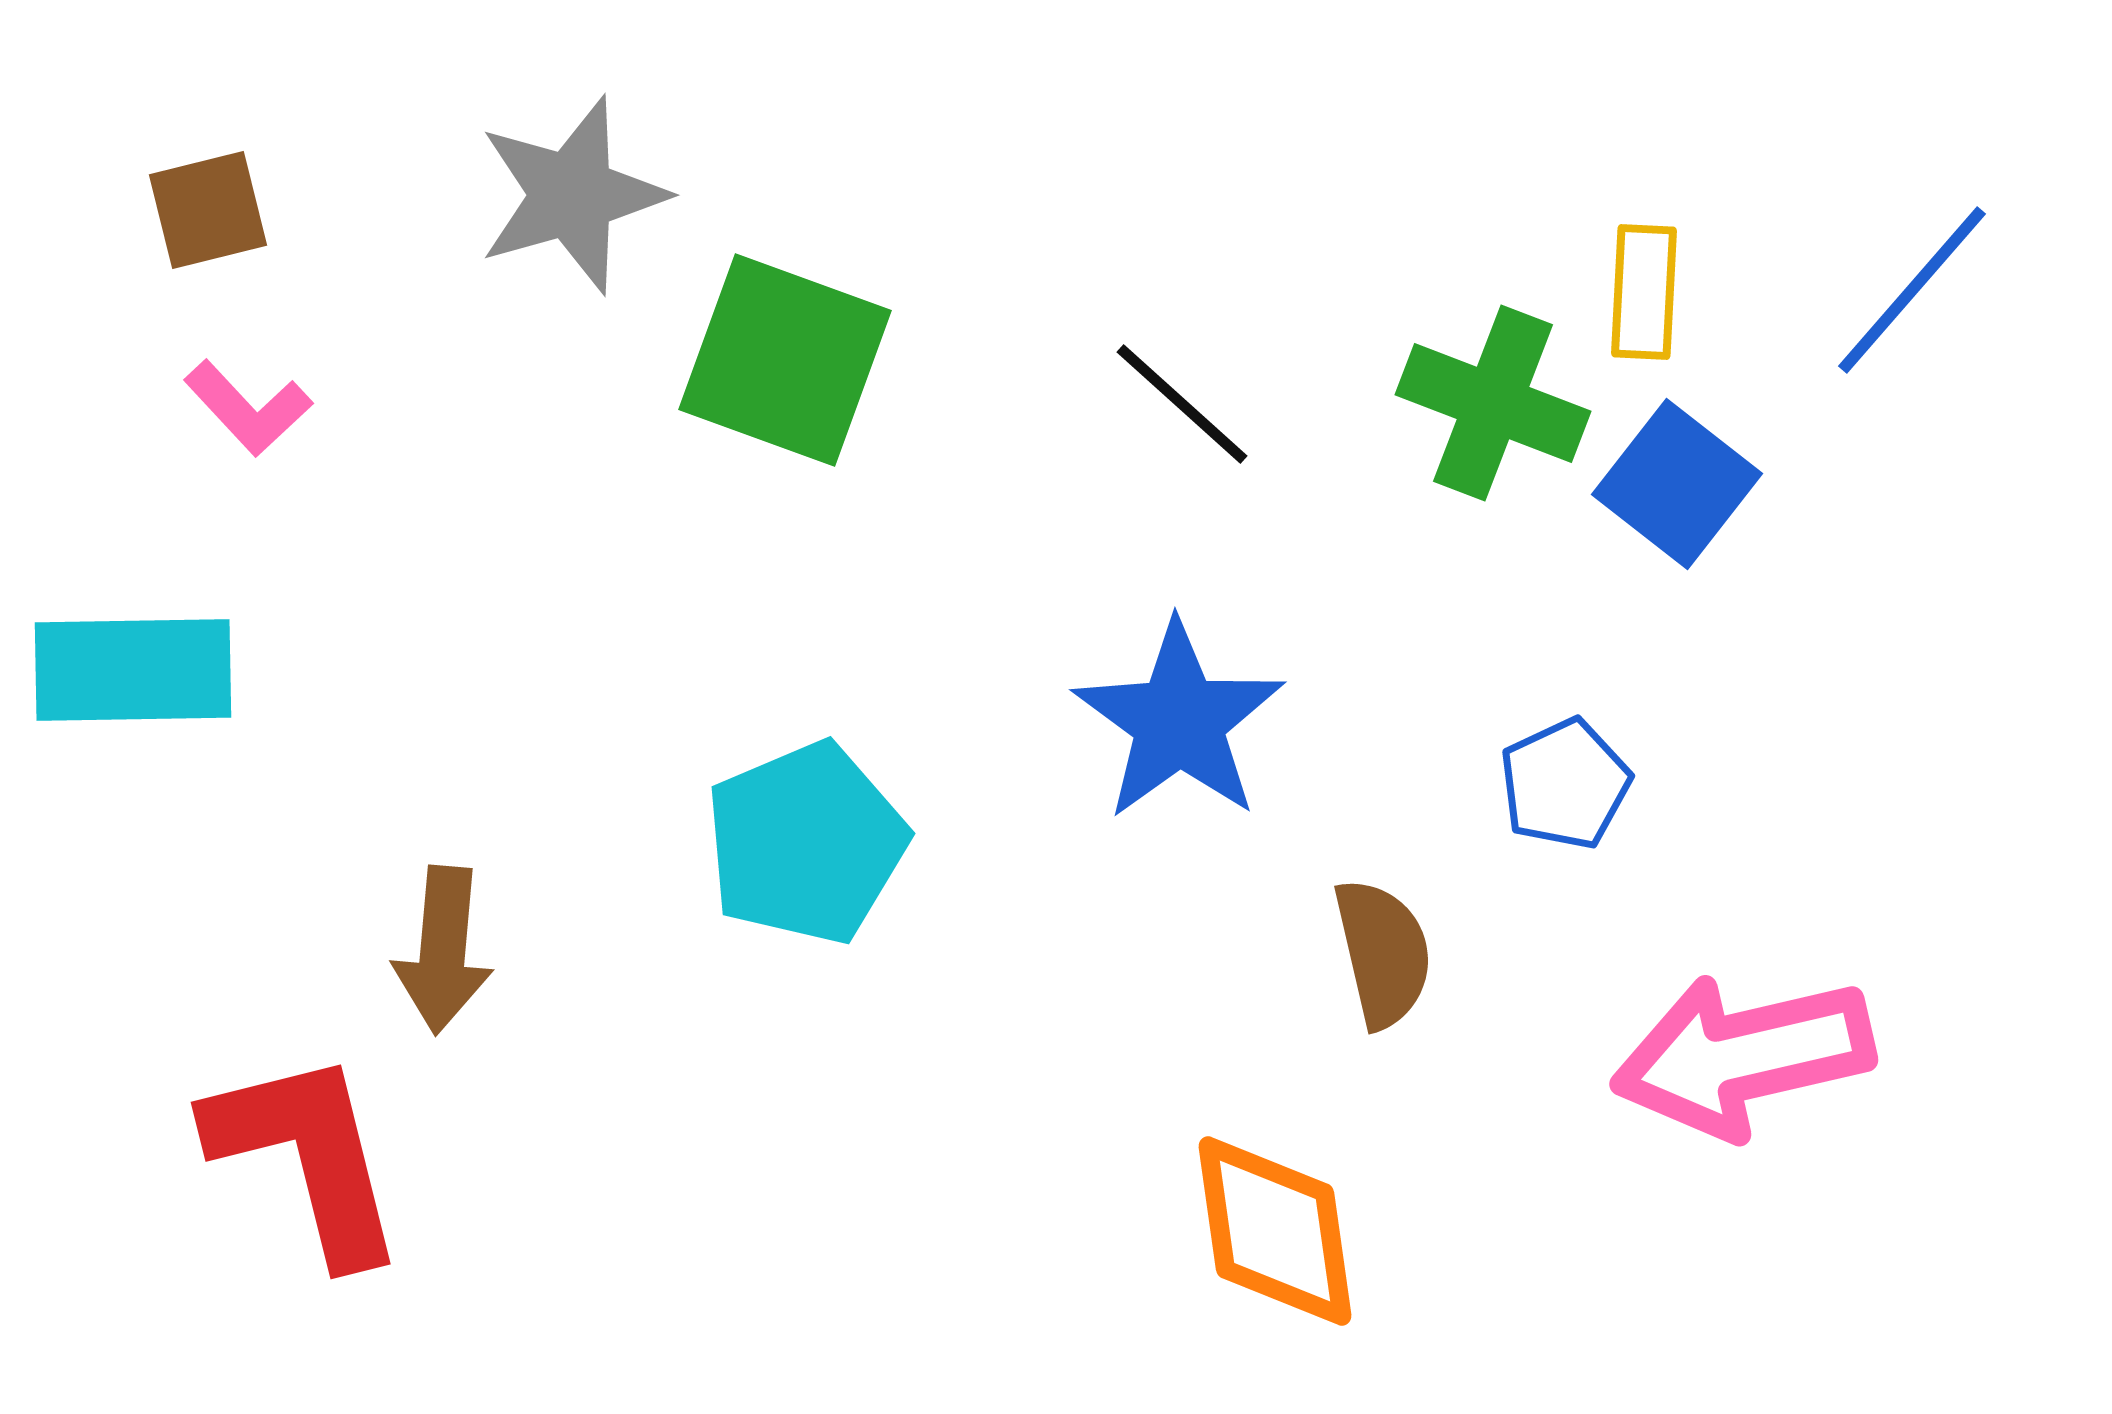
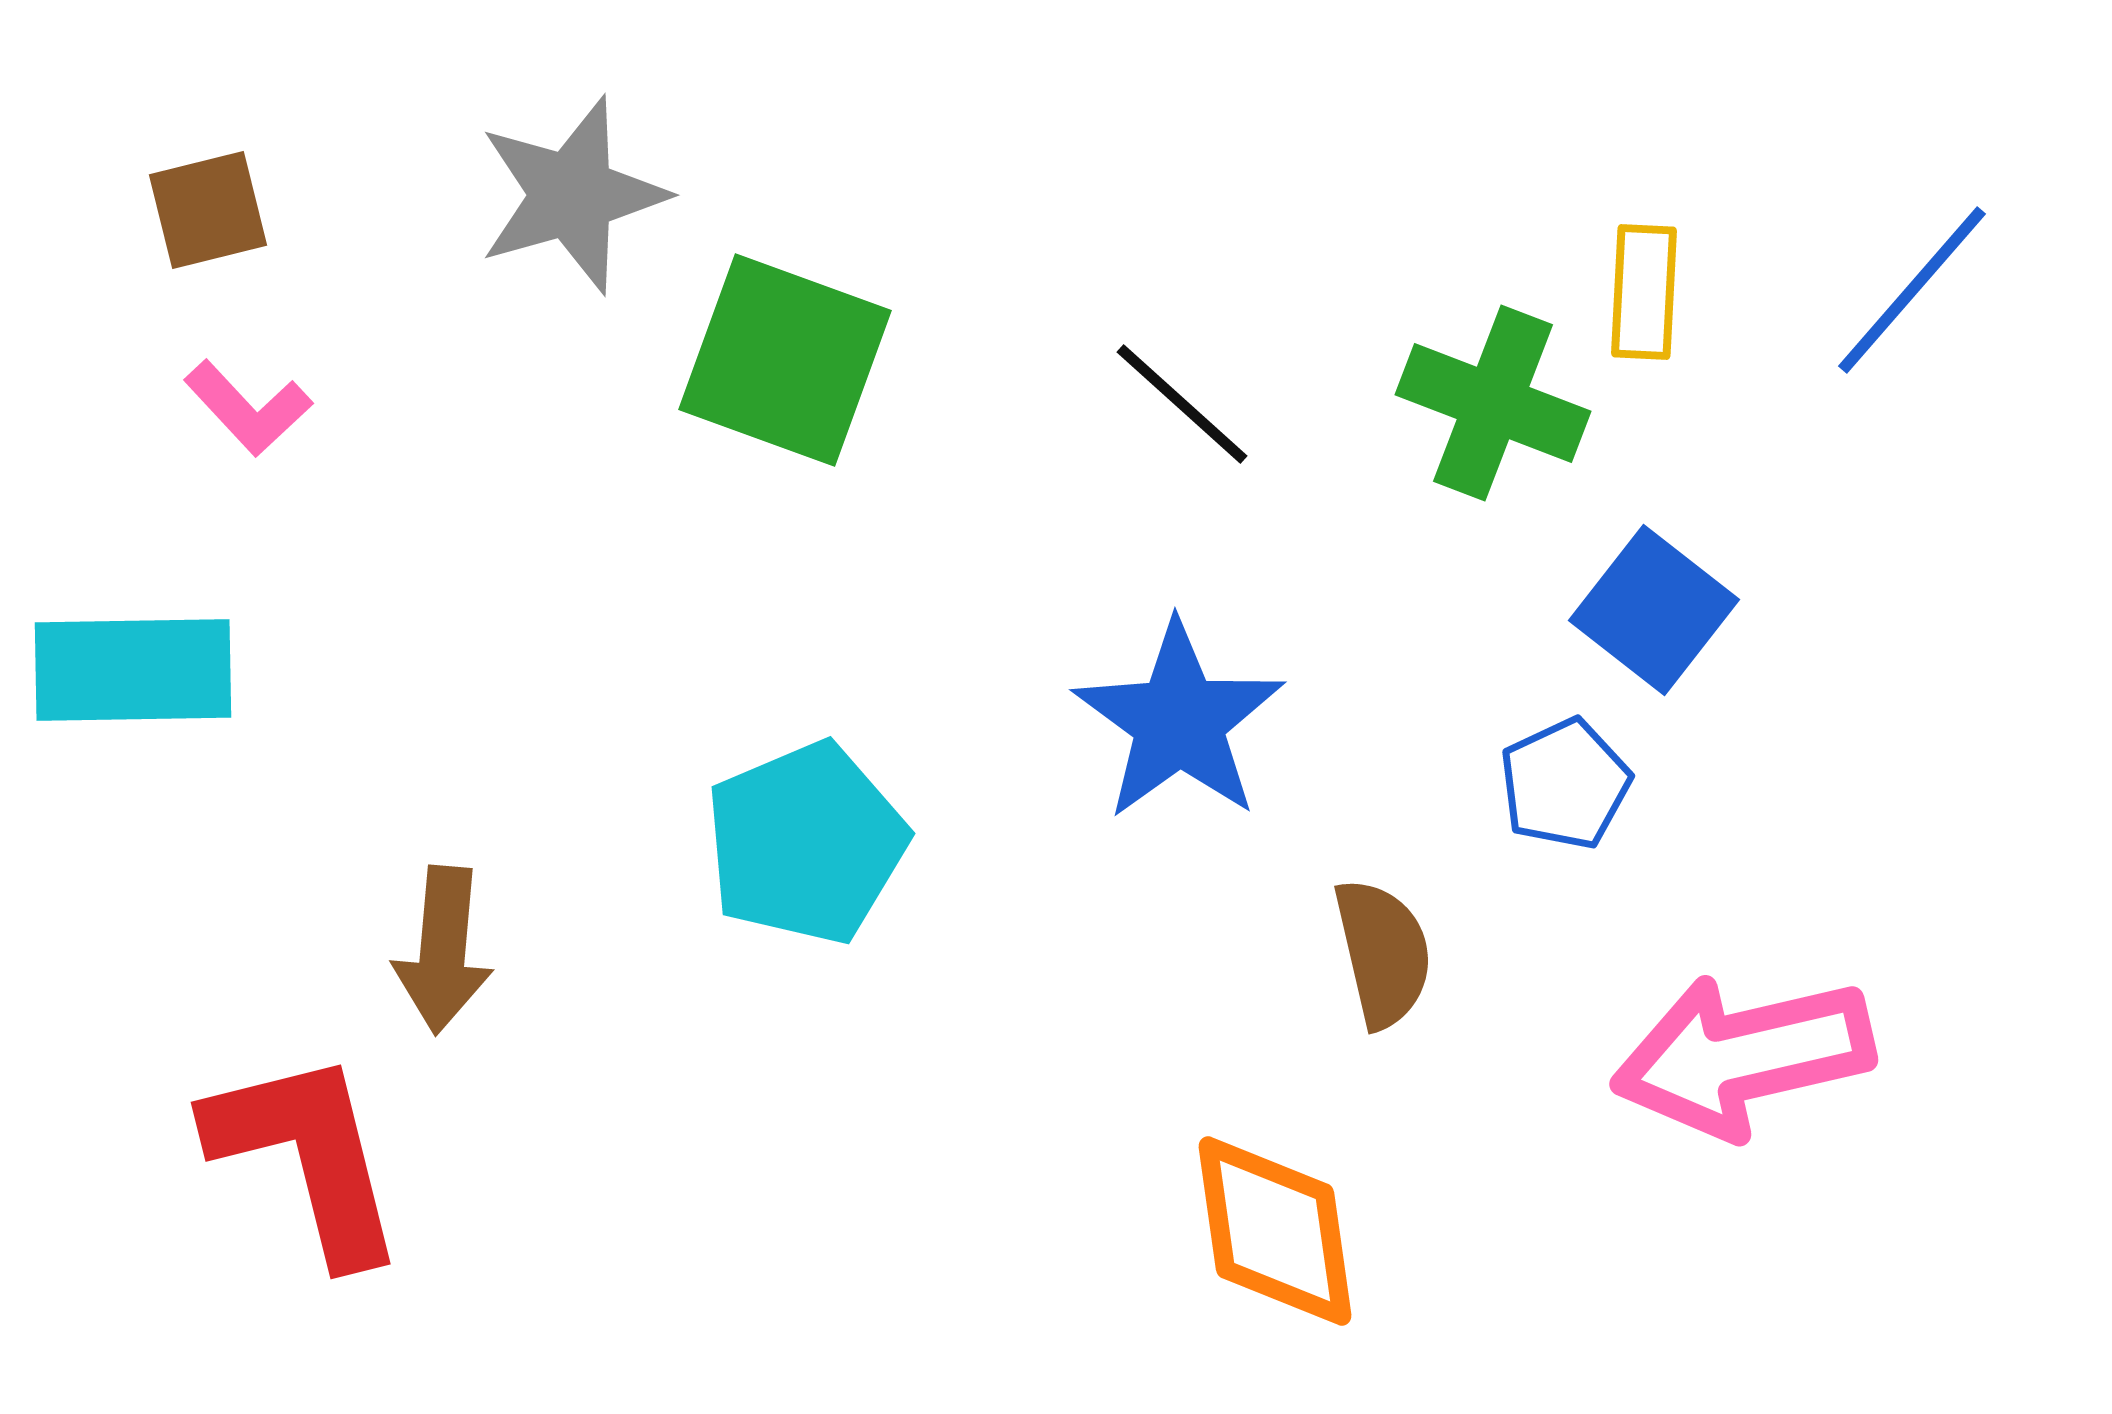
blue square: moved 23 px left, 126 px down
